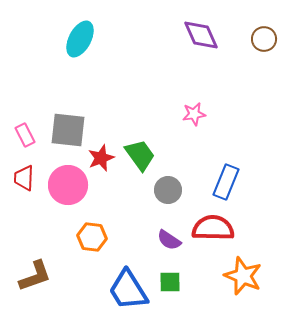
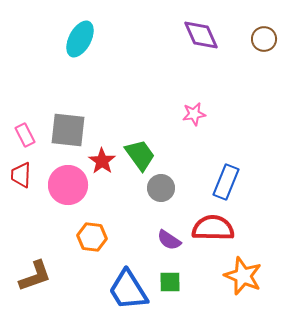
red star: moved 1 px right, 3 px down; rotated 16 degrees counterclockwise
red trapezoid: moved 3 px left, 3 px up
gray circle: moved 7 px left, 2 px up
